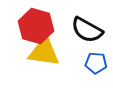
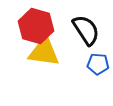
black semicircle: moved 1 px left; rotated 152 degrees counterclockwise
blue pentagon: moved 2 px right, 1 px down
